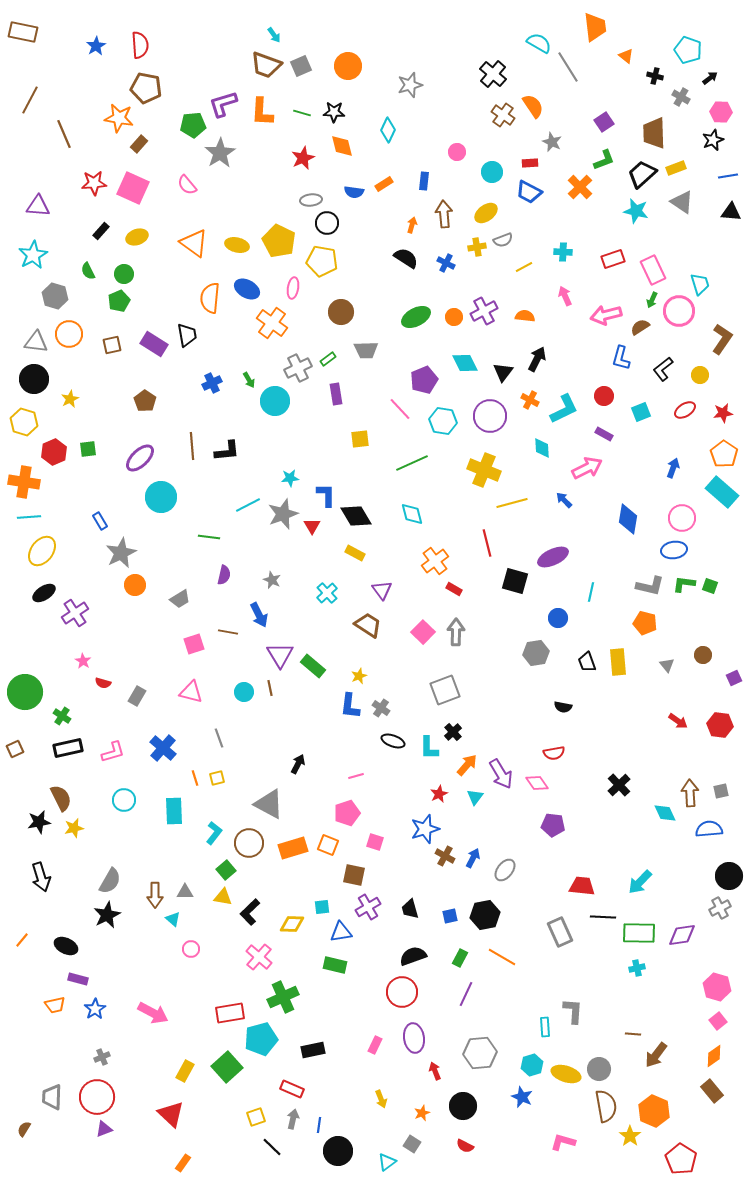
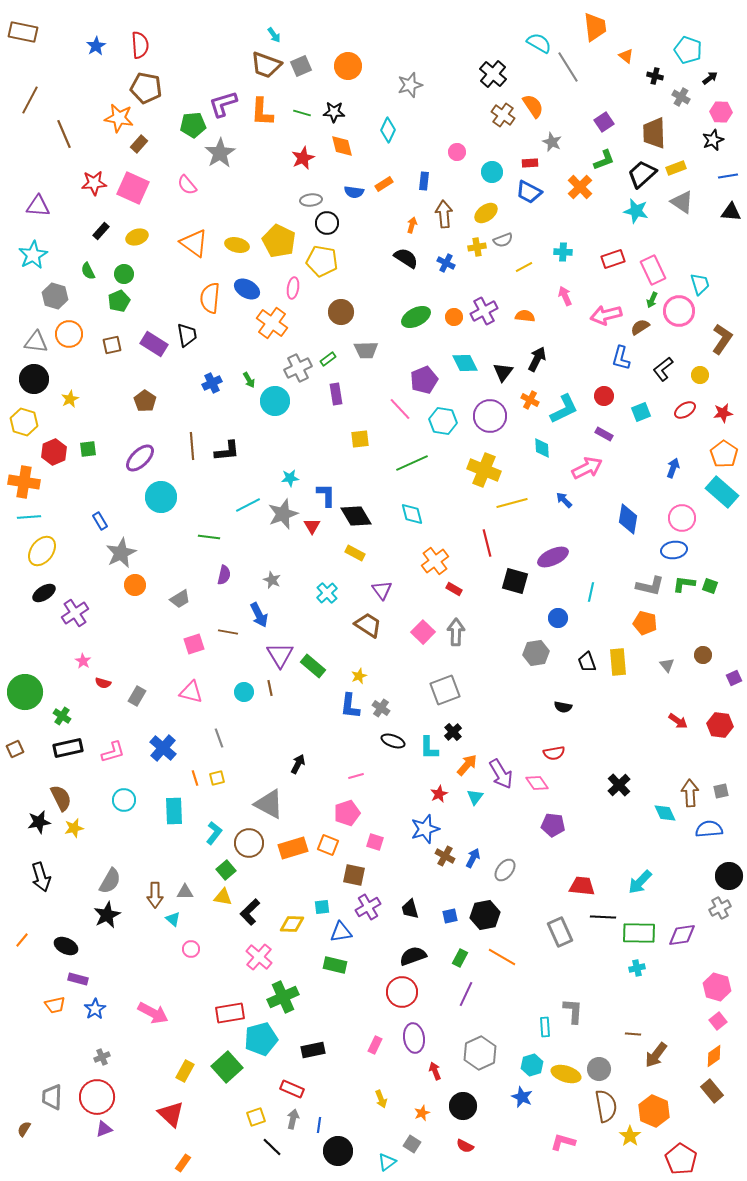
gray hexagon at (480, 1053): rotated 20 degrees counterclockwise
